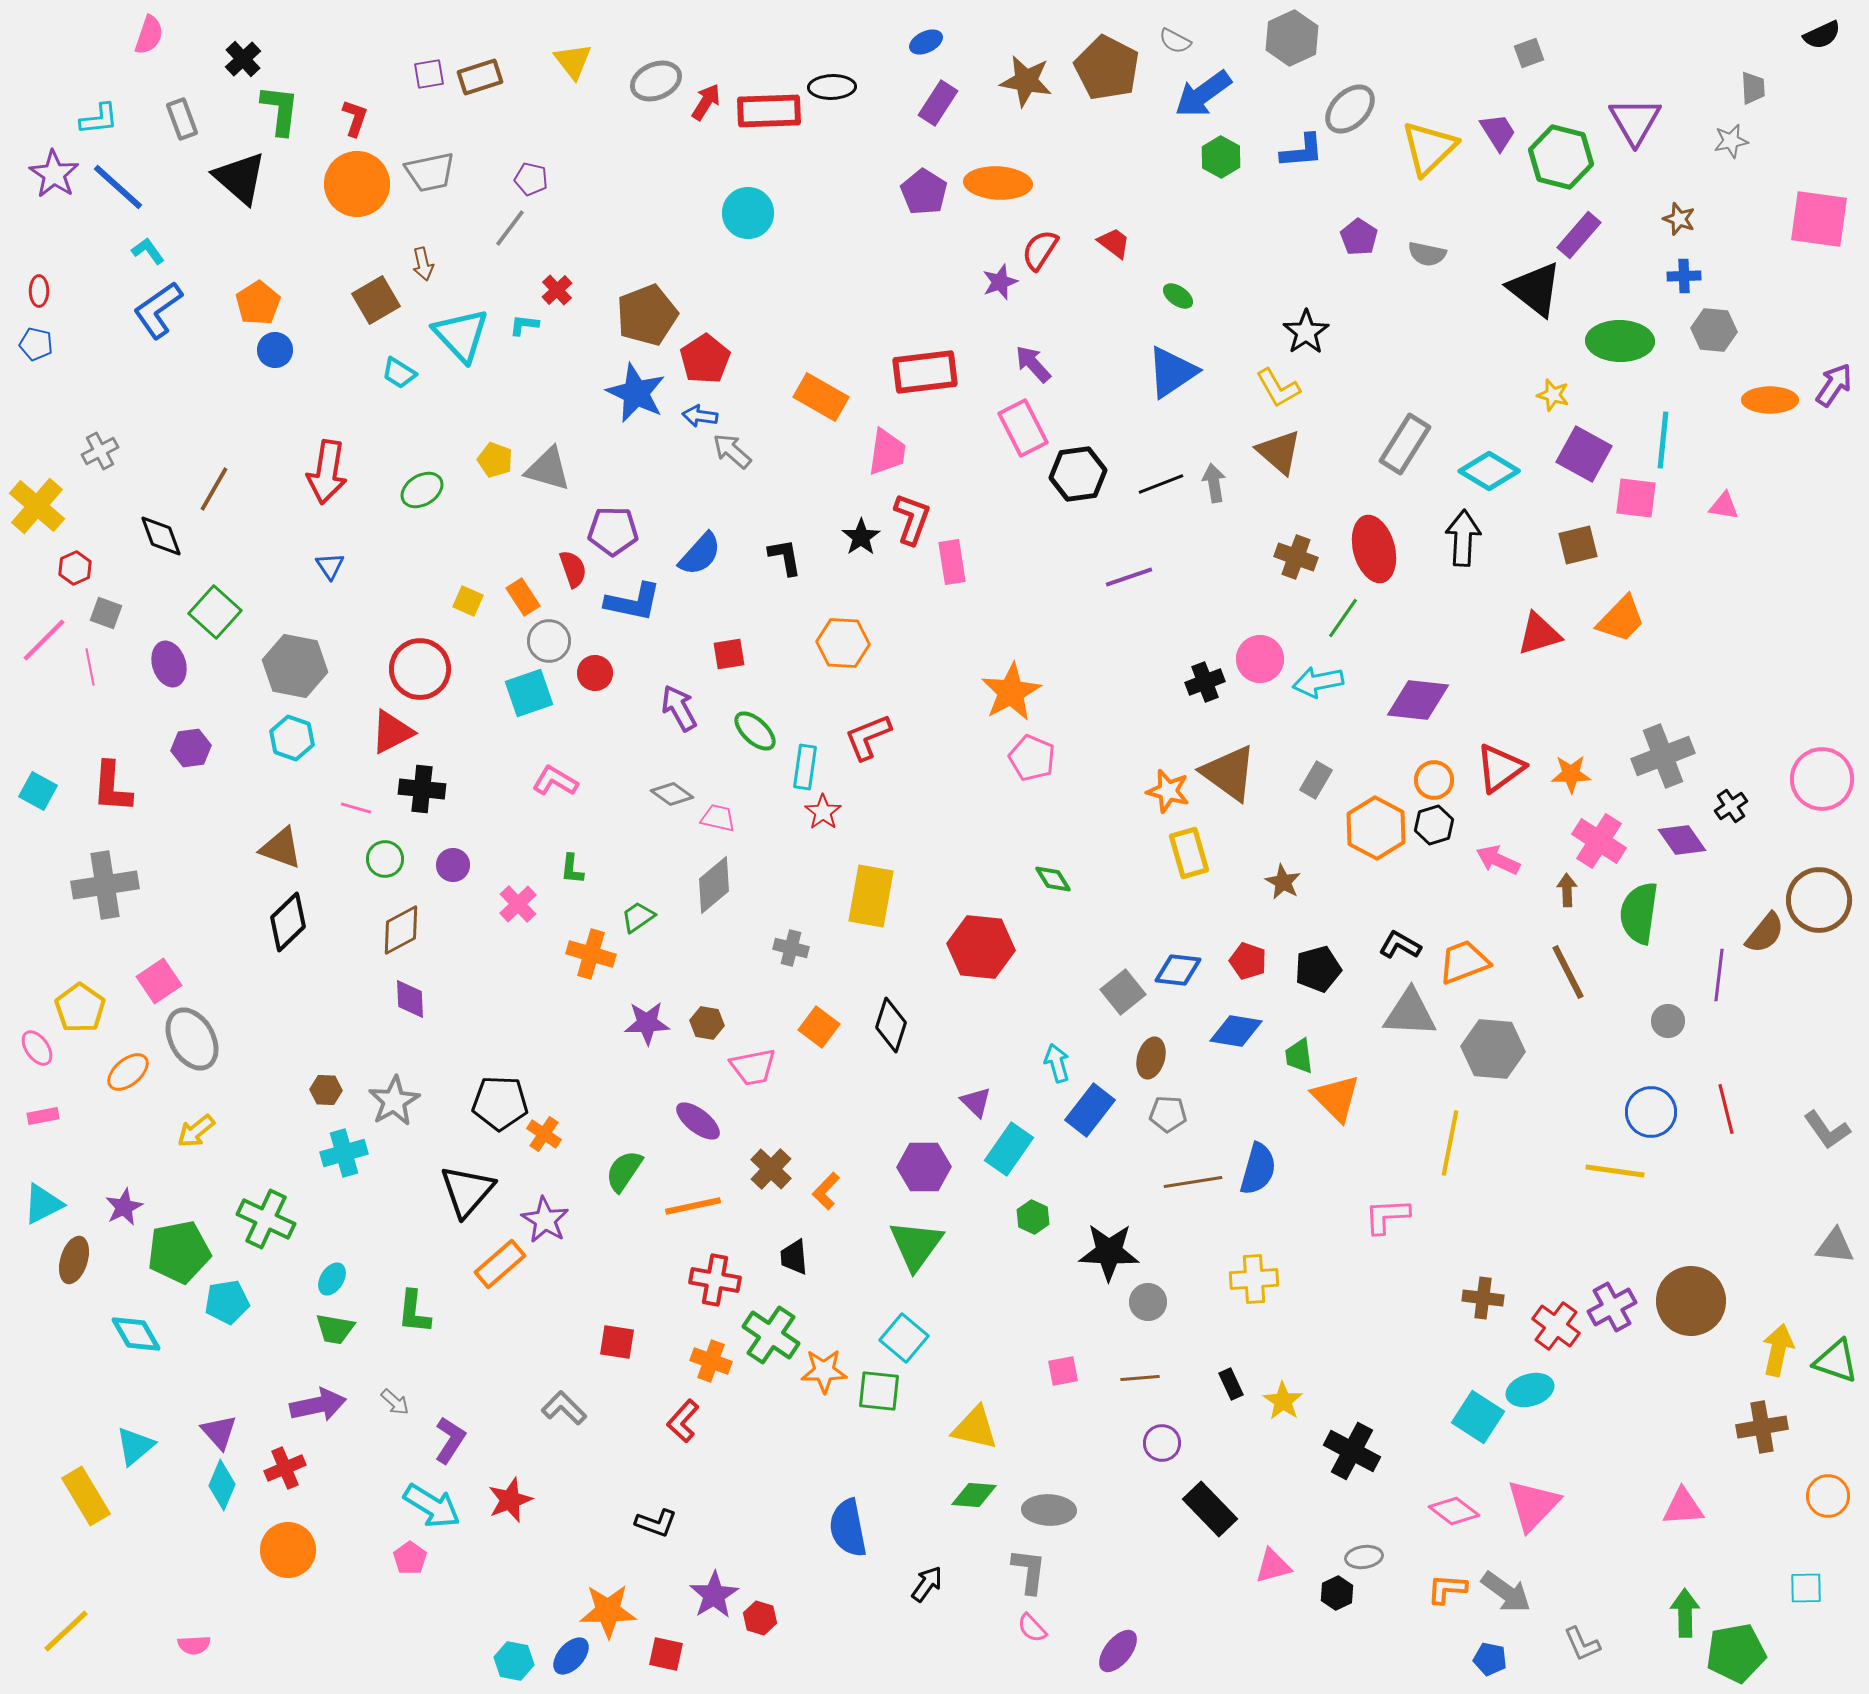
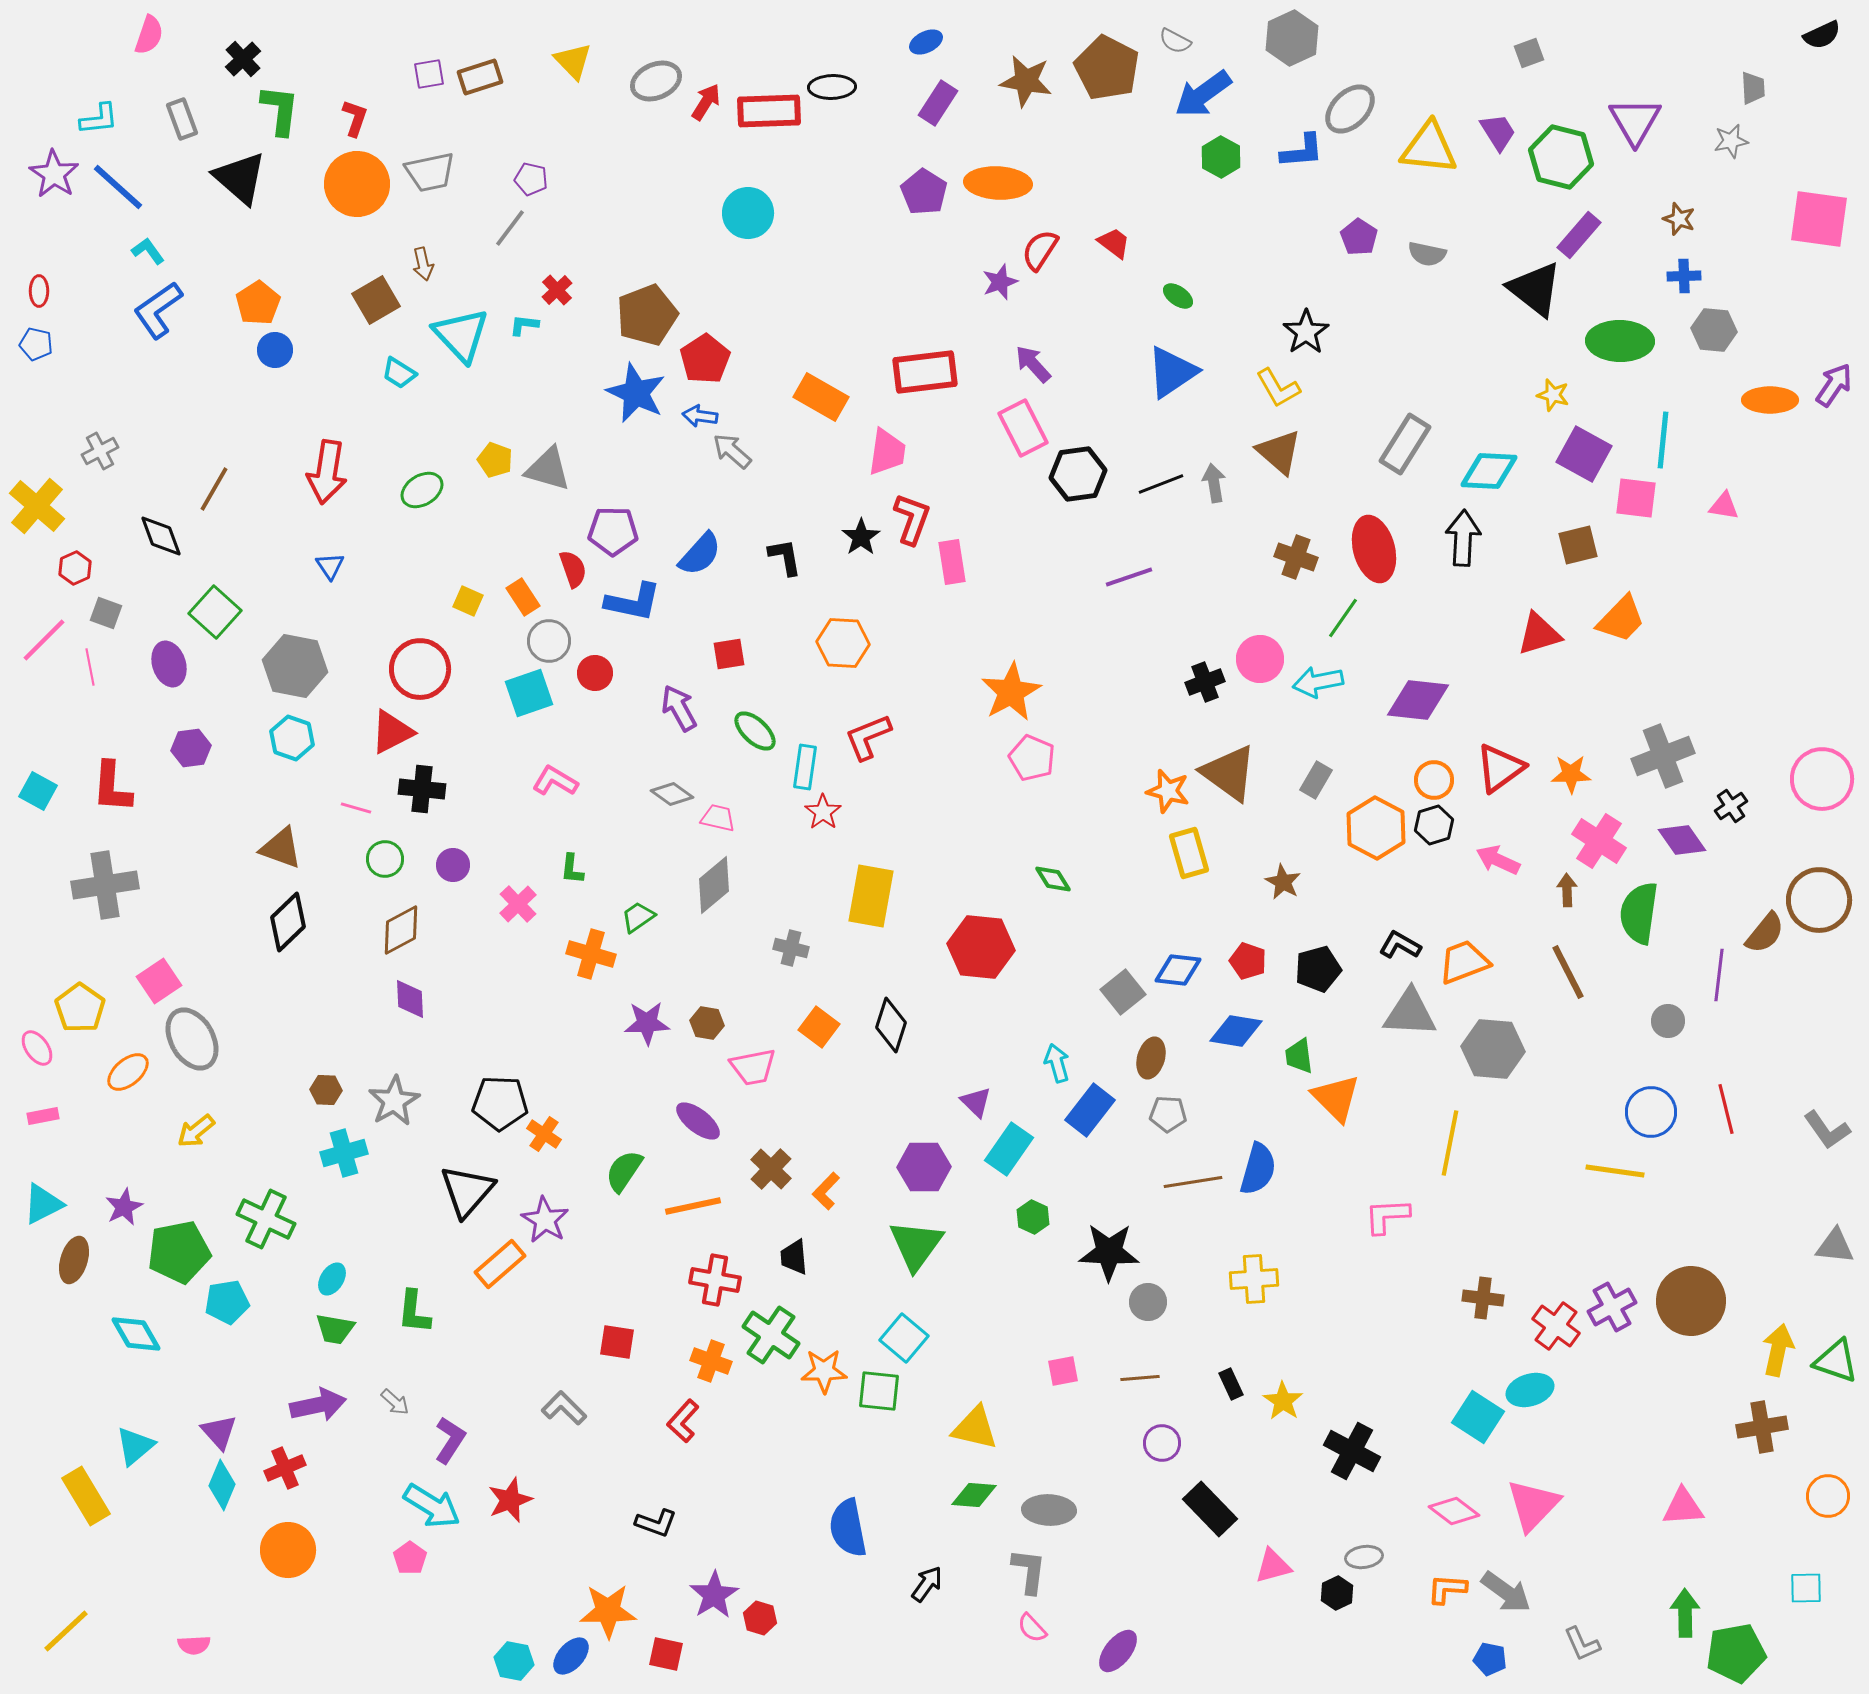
yellow triangle at (573, 61): rotated 6 degrees counterclockwise
yellow triangle at (1429, 148): rotated 50 degrees clockwise
cyan diamond at (1489, 471): rotated 28 degrees counterclockwise
